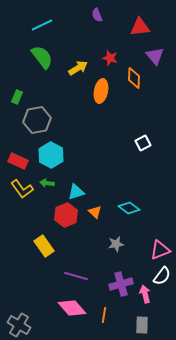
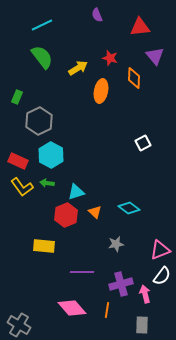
gray hexagon: moved 2 px right, 1 px down; rotated 16 degrees counterclockwise
yellow L-shape: moved 2 px up
yellow rectangle: rotated 50 degrees counterclockwise
purple line: moved 6 px right, 4 px up; rotated 15 degrees counterclockwise
orange line: moved 3 px right, 5 px up
